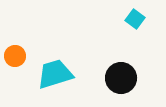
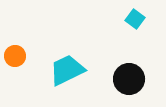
cyan trapezoid: moved 12 px right, 4 px up; rotated 9 degrees counterclockwise
black circle: moved 8 px right, 1 px down
